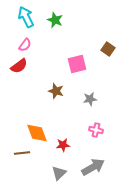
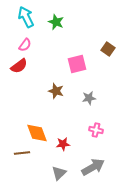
green star: moved 1 px right, 2 px down
gray star: moved 1 px left, 1 px up
red star: moved 1 px up
